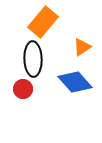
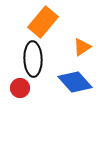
red circle: moved 3 px left, 1 px up
